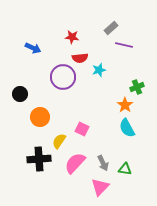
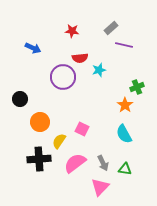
red star: moved 6 px up
black circle: moved 5 px down
orange circle: moved 5 px down
cyan semicircle: moved 3 px left, 6 px down
pink semicircle: rotated 10 degrees clockwise
